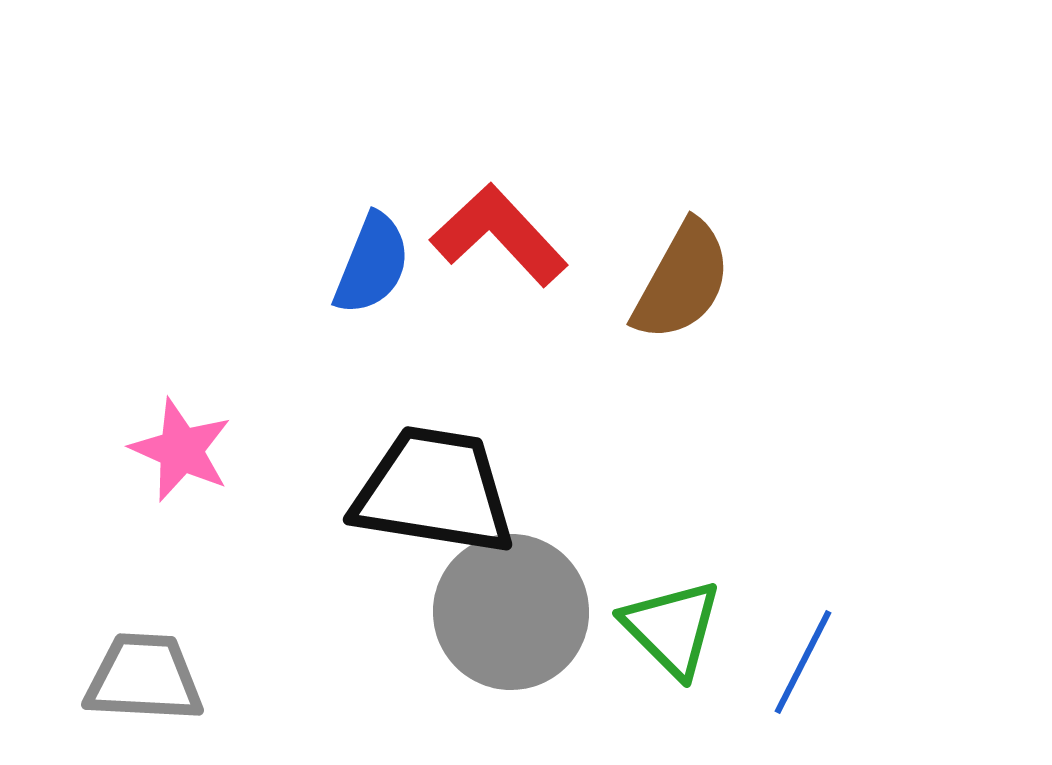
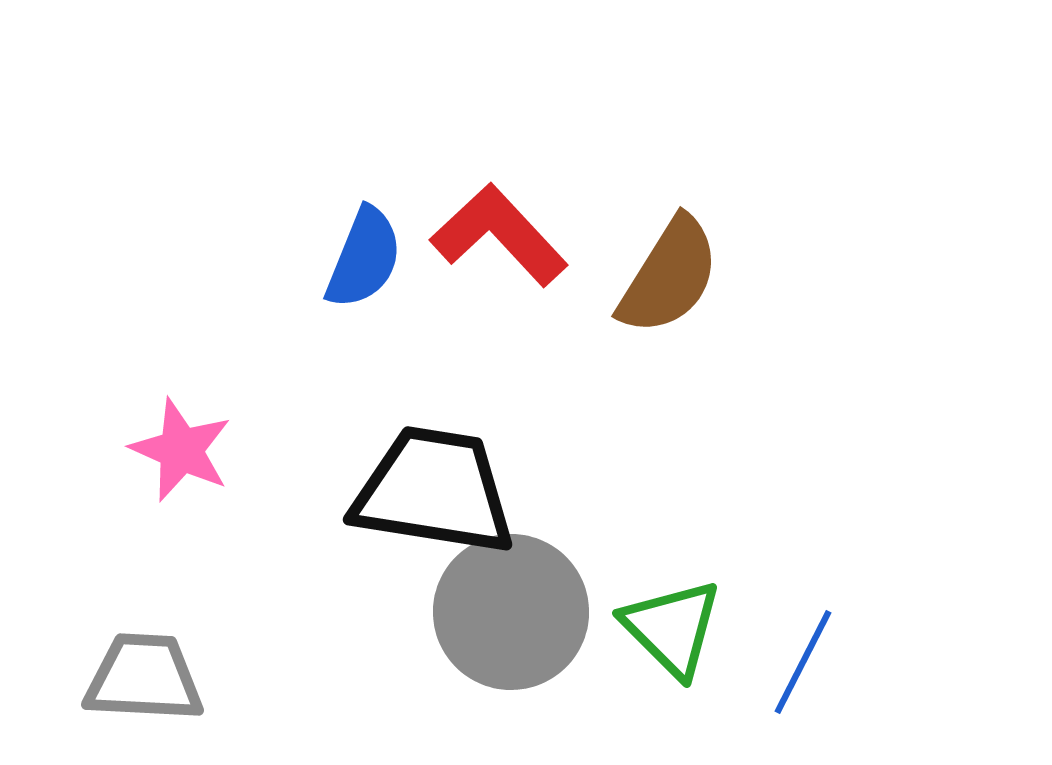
blue semicircle: moved 8 px left, 6 px up
brown semicircle: moved 13 px left, 5 px up; rotated 3 degrees clockwise
